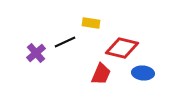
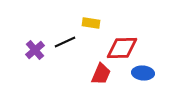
red diamond: rotated 16 degrees counterclockwise
purple cross: moved 1 px left, 3 px up
